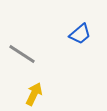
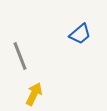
gray line: moved 2 px left, 2 px down; rotated 36 degrees clockwise
